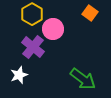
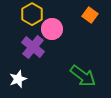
orange square: moved 2 px down
pink circle: moved 1 px left
white star: moved 1 px left, 4 px down
green arrow: moved 3 px up
